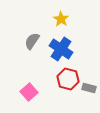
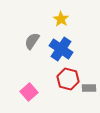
gray rectangle: rotated 16 degrees counterclockwise
